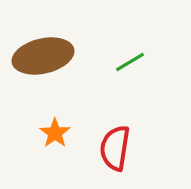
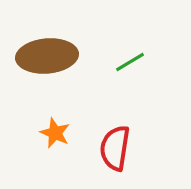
brown ellipse: moved 4 px right; rotated 8 degrees clockwise
orange star: rotated 12 degrees counterclockwise
